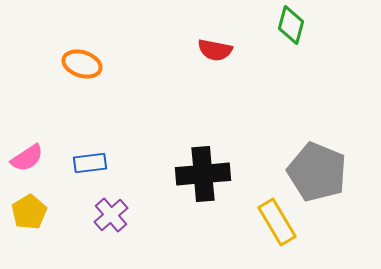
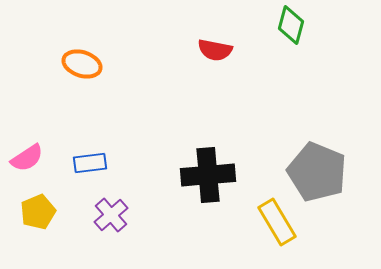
black cross: moved 5 px right, 1 px down
yellow pentagon: moved 9 px right; rotated 8 degrees clockwise
